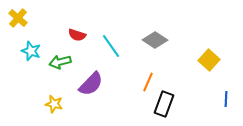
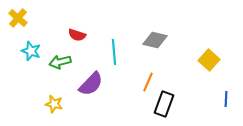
gray diamond: rotated 20 degrees counterclockwise
cyan line: moved 3 px right, 6 px down; rotated 30 degrees clockwise
